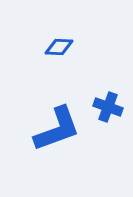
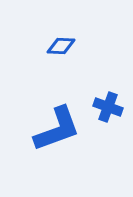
blue diamond: moved 2 px right, 1 px up
